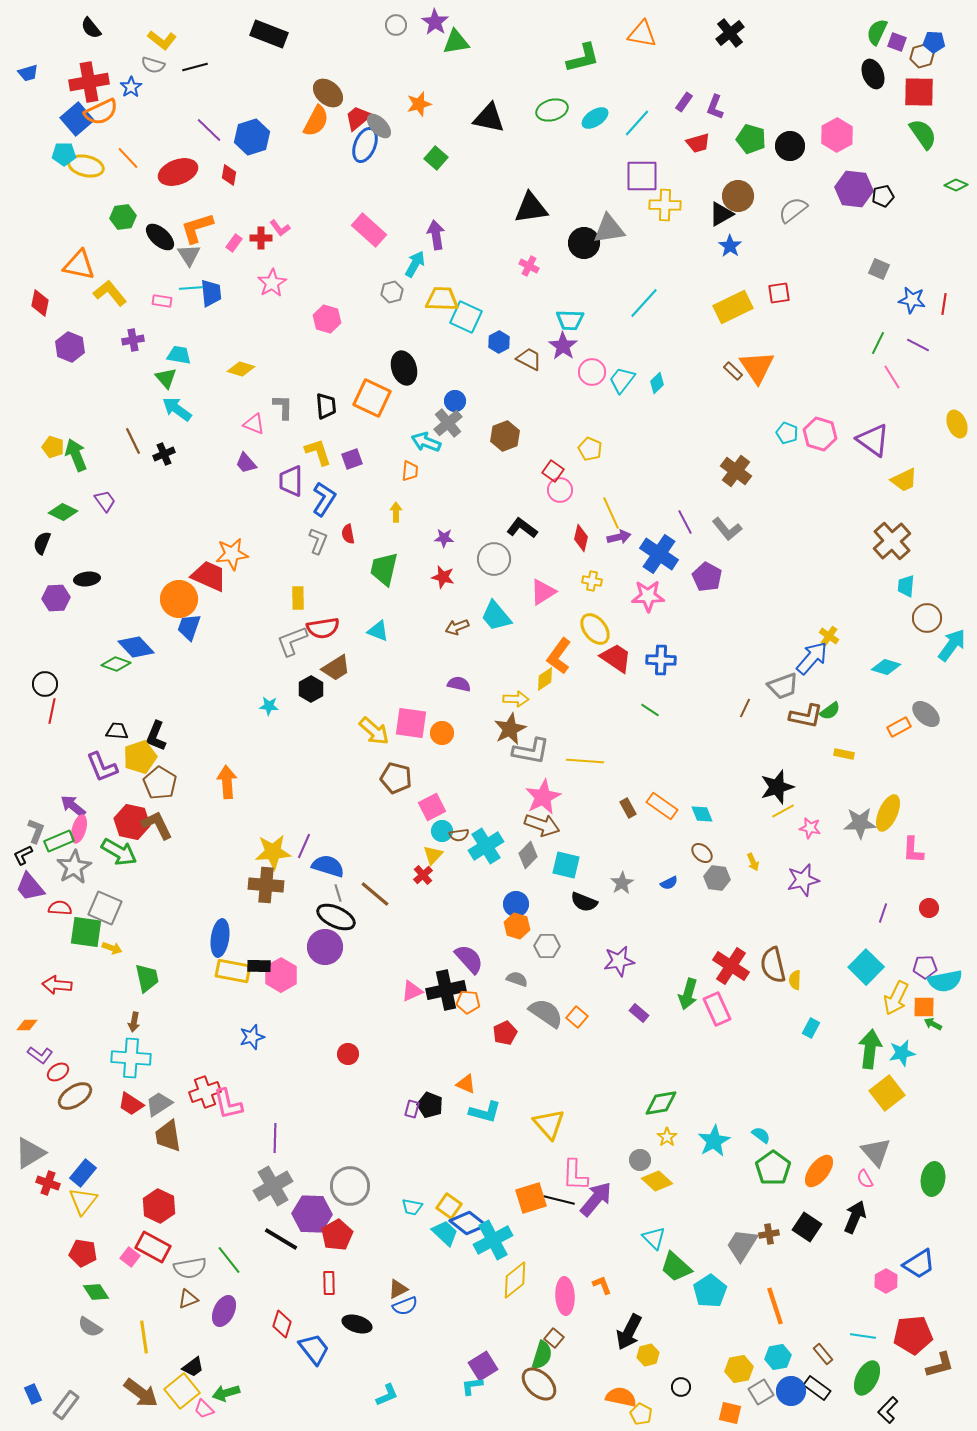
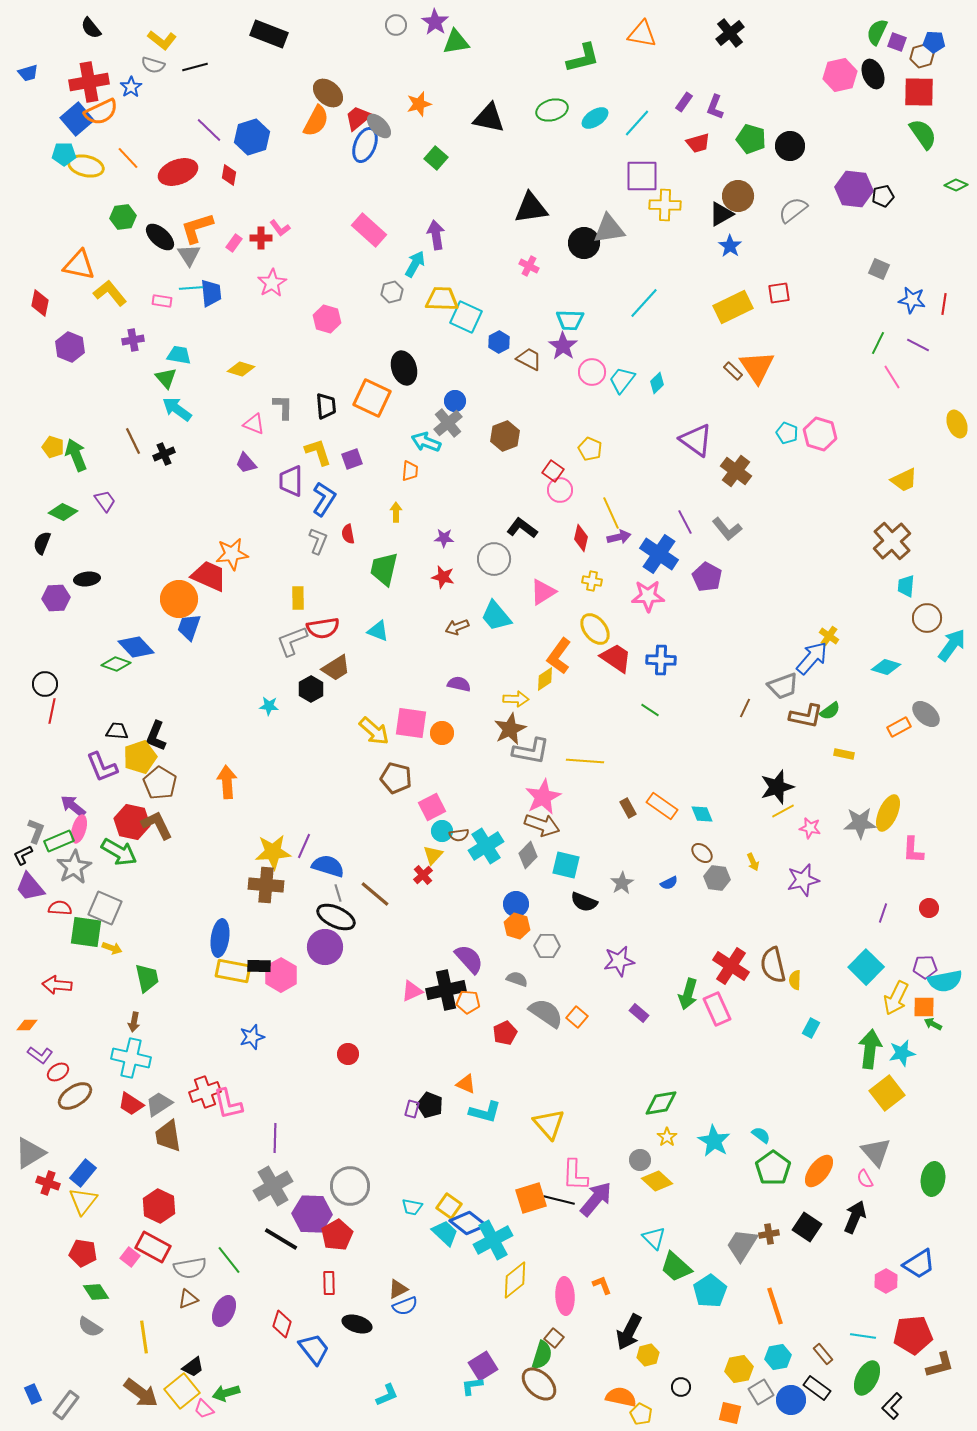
pink hexagon at (837, 135): moved 3 px right, 60 px up; rotated 16 degrees clockwise
purple triangle at (873, 440): moved 177 px left
cyan cross at (131, 1058): rotated 9 degrees clockwise
cyan star at (714, 1141): rotated 12 degrees counterclockwise
blue circle at (791, 1391): moved 9 px down
black L-shape at (888, 1410): moved 4 px right, 4 px up
